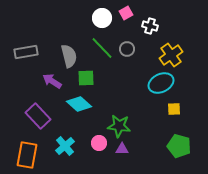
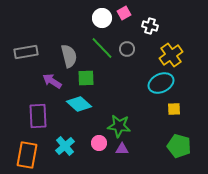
pink square: moved 2 px left
purple rectangle: rotated 40 degrees clockwise
